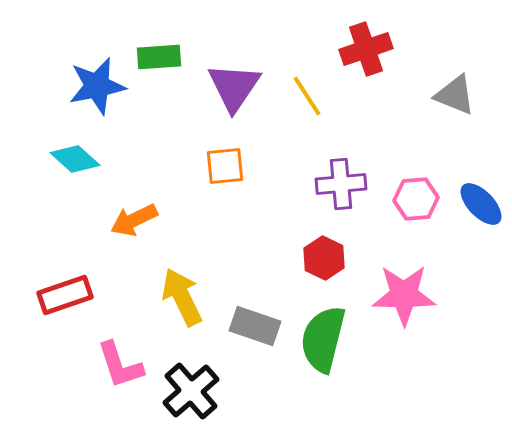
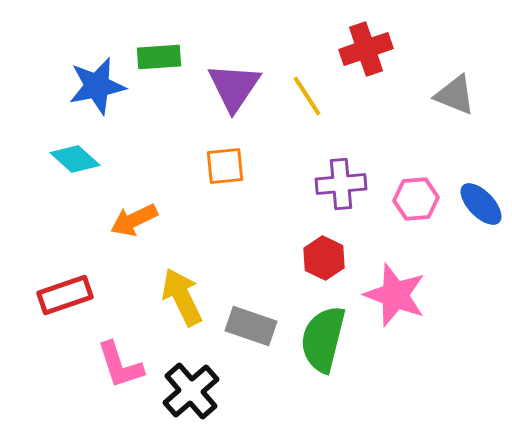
pink star: moved 9 px left; rotated 20 degrees clockwise
gray rectangle: moved 4 px left
